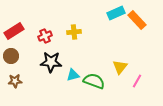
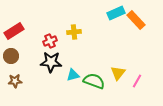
orange rectangle: moved 1 px left
red cross: moved 5 px right, 5 px down
yellow triangle: moved 2 px left, 6 px down
